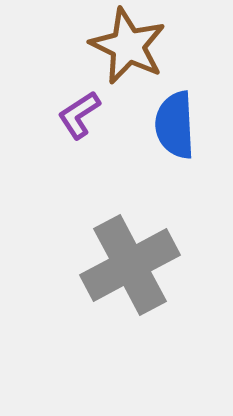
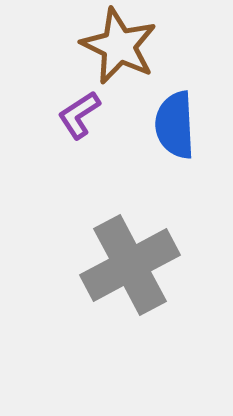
brown star: moved 9 px left
